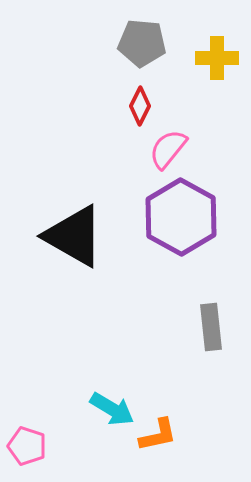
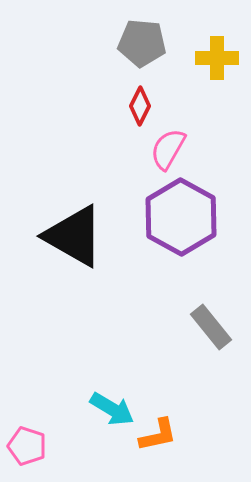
pink semicircle: rotated 9 degrees counterclockwise
gray rectangle: rotated 33 degrees counterclockwise
